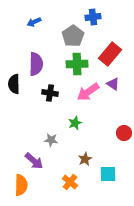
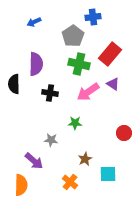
green cross: moved 2 px right; rotated 15 degrees clockwise
green star: rotated 24 degrees clockwise
